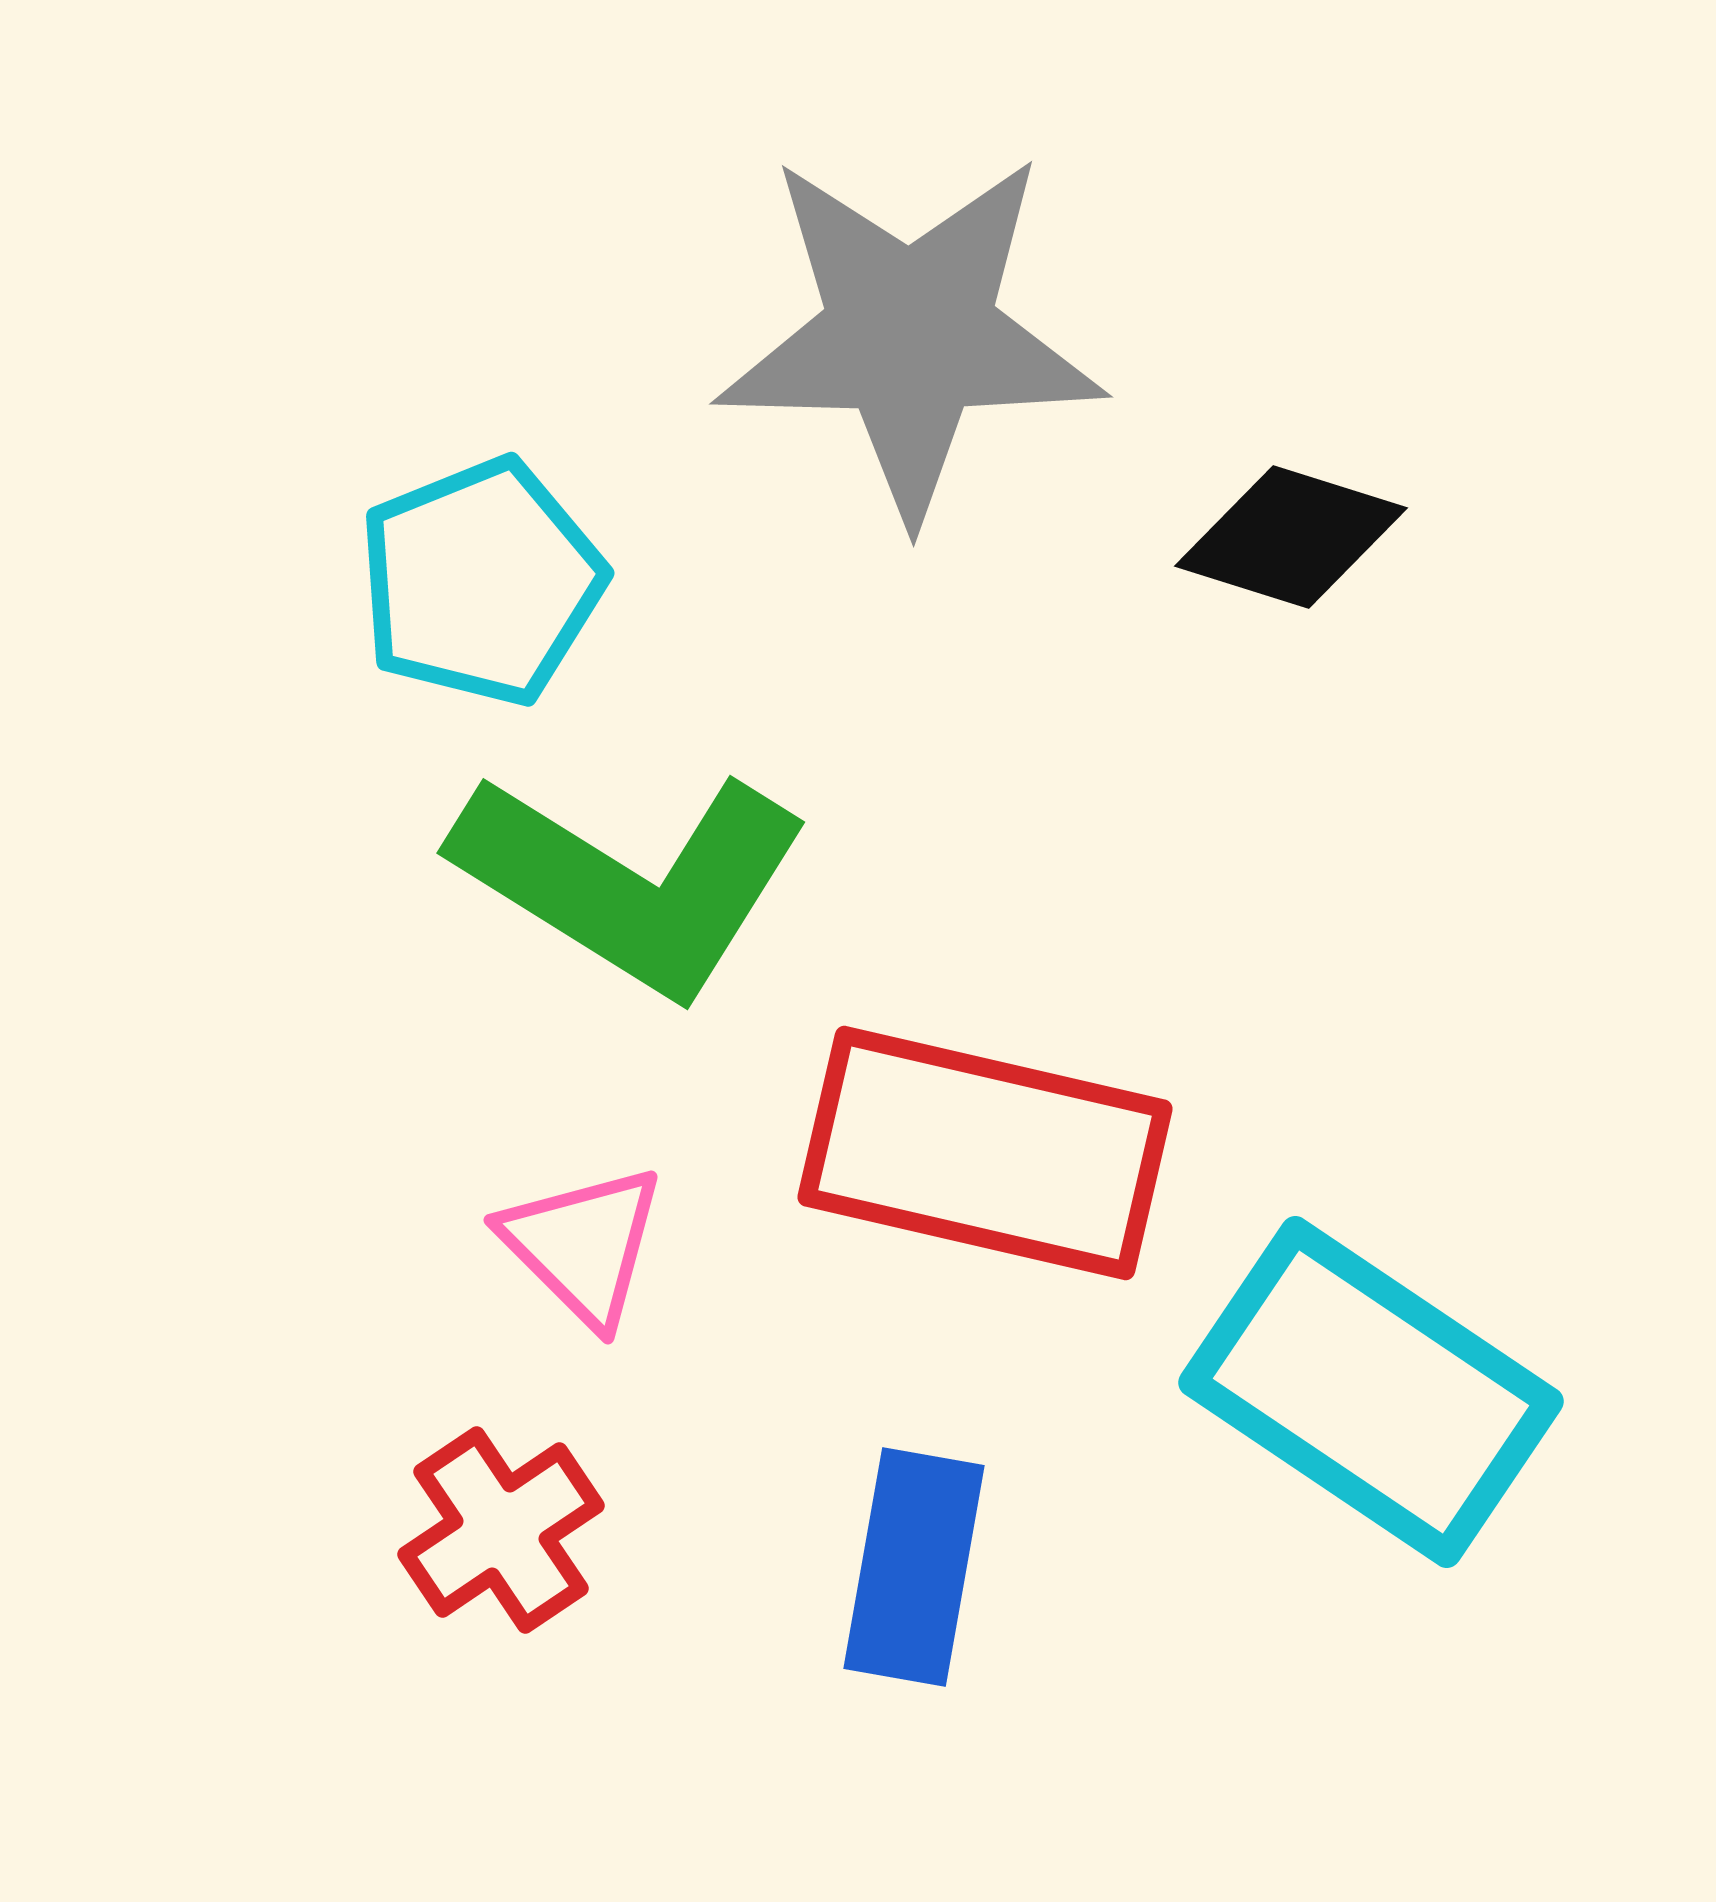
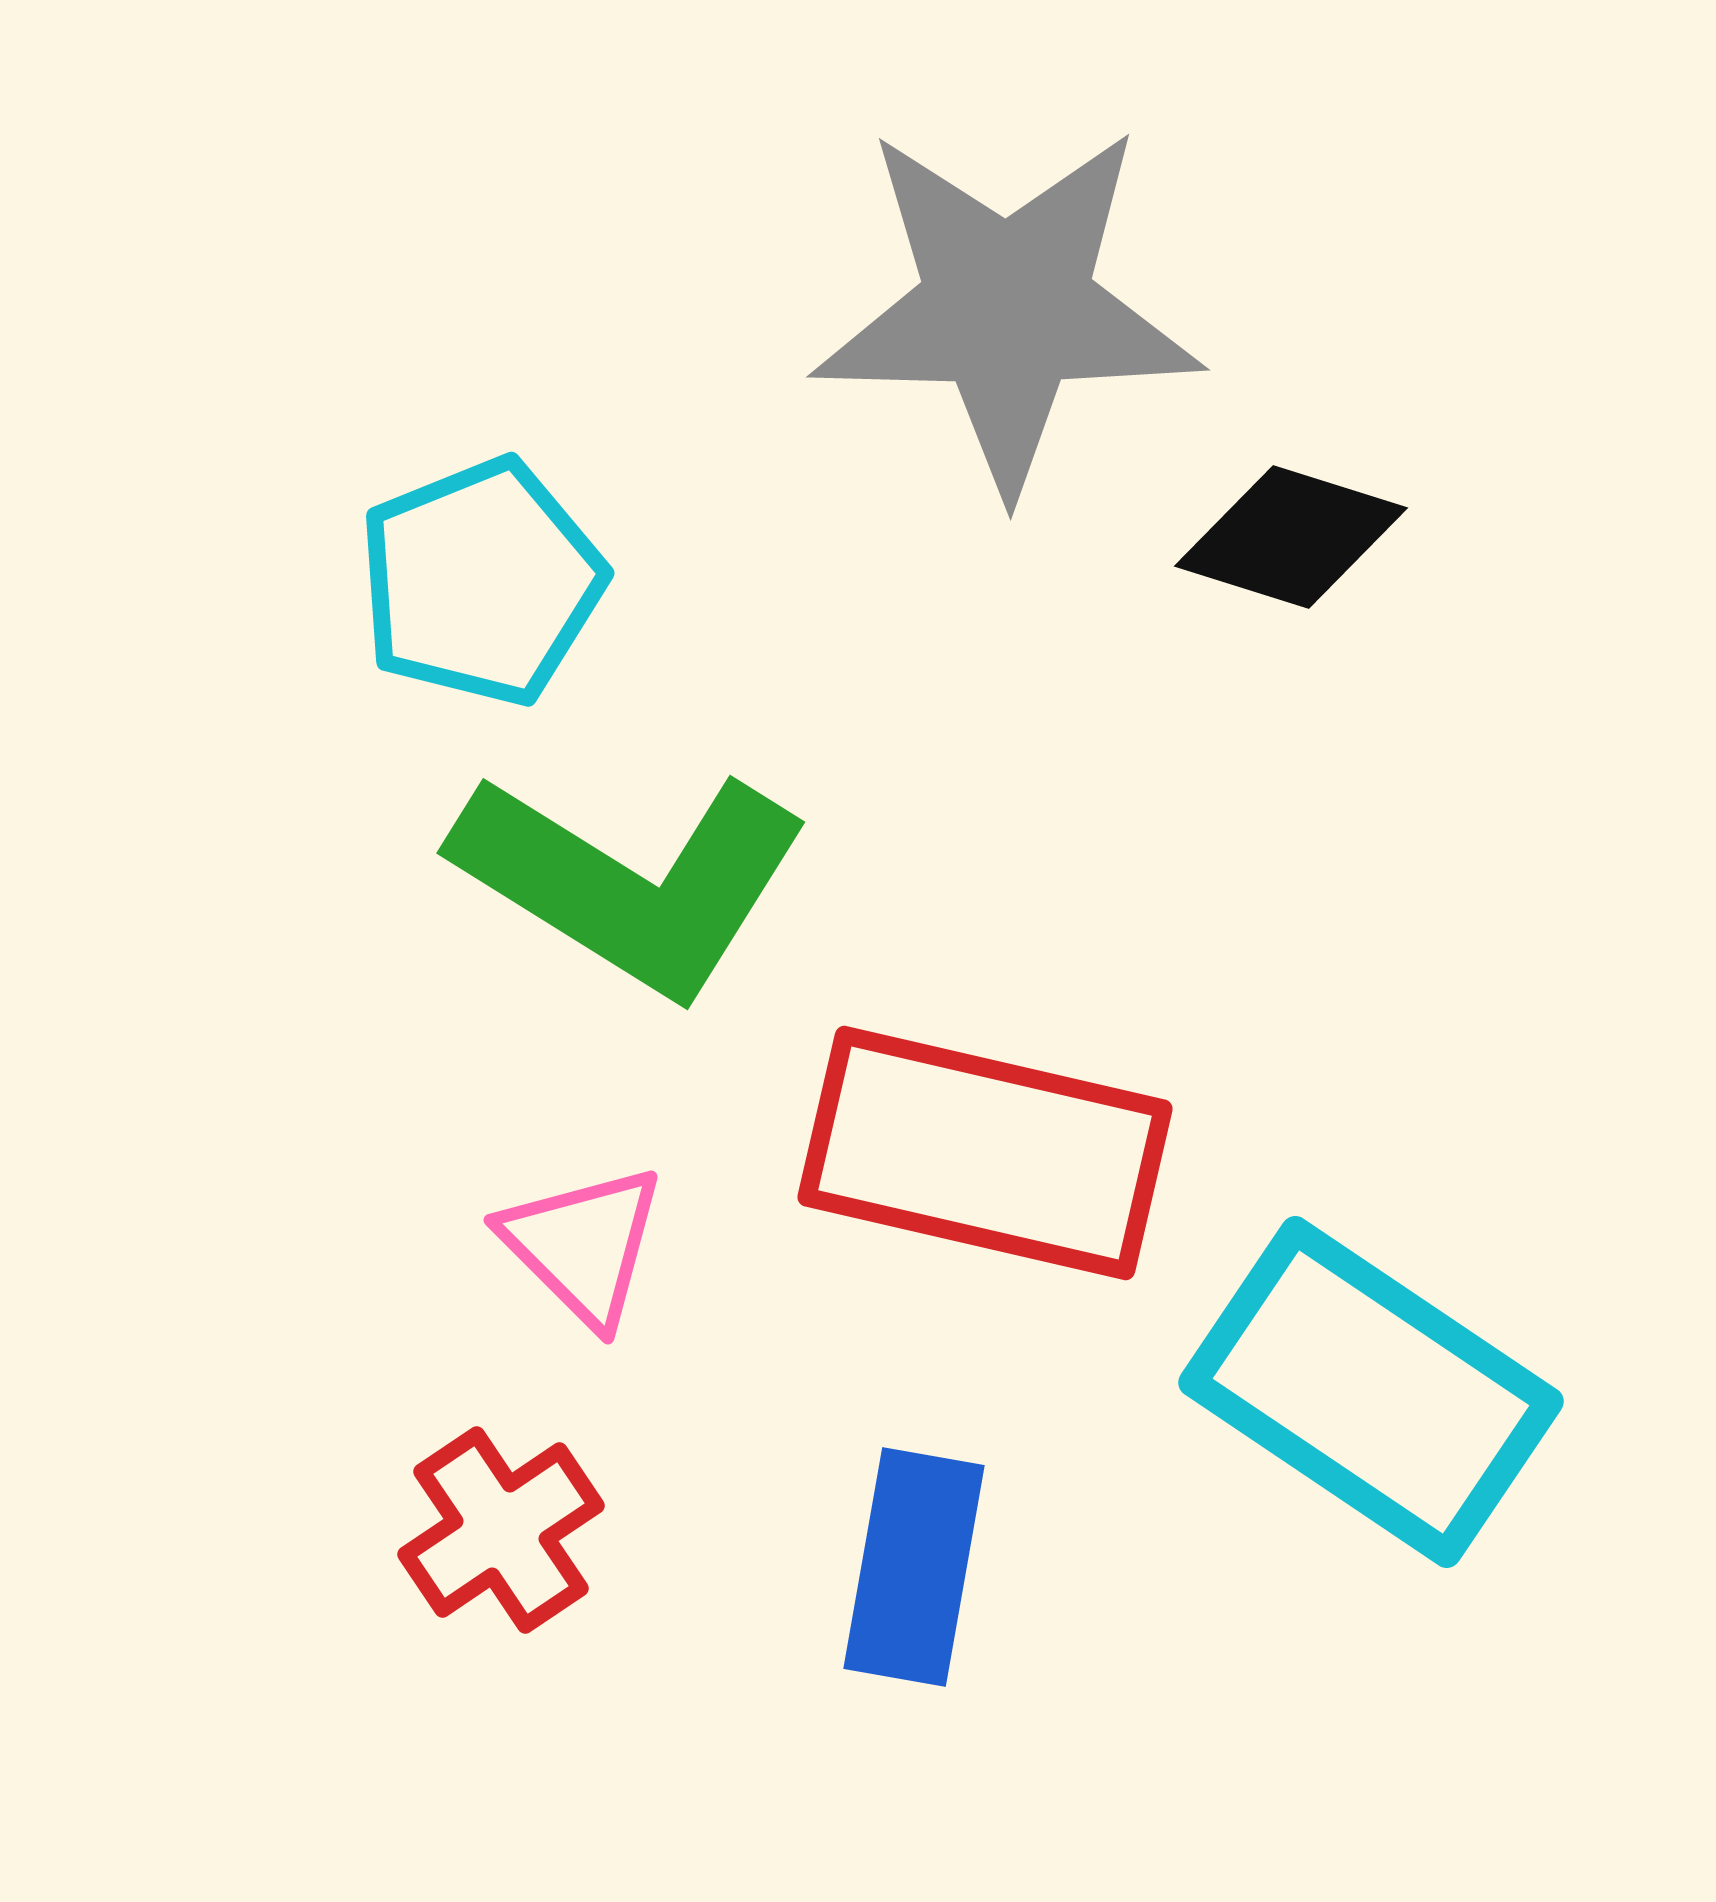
gray star: moved 97 px right, 27 px up
